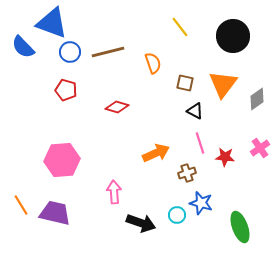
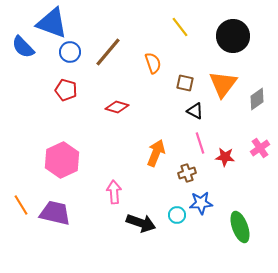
brown line: rotated 36 degrees counterclockwise
orange arrow: rotated 44 degrees counterclockwise
pink hexagon: rotated 20 degrees counterclockwise
blue star: rotated 20 degrees counterclockwise
